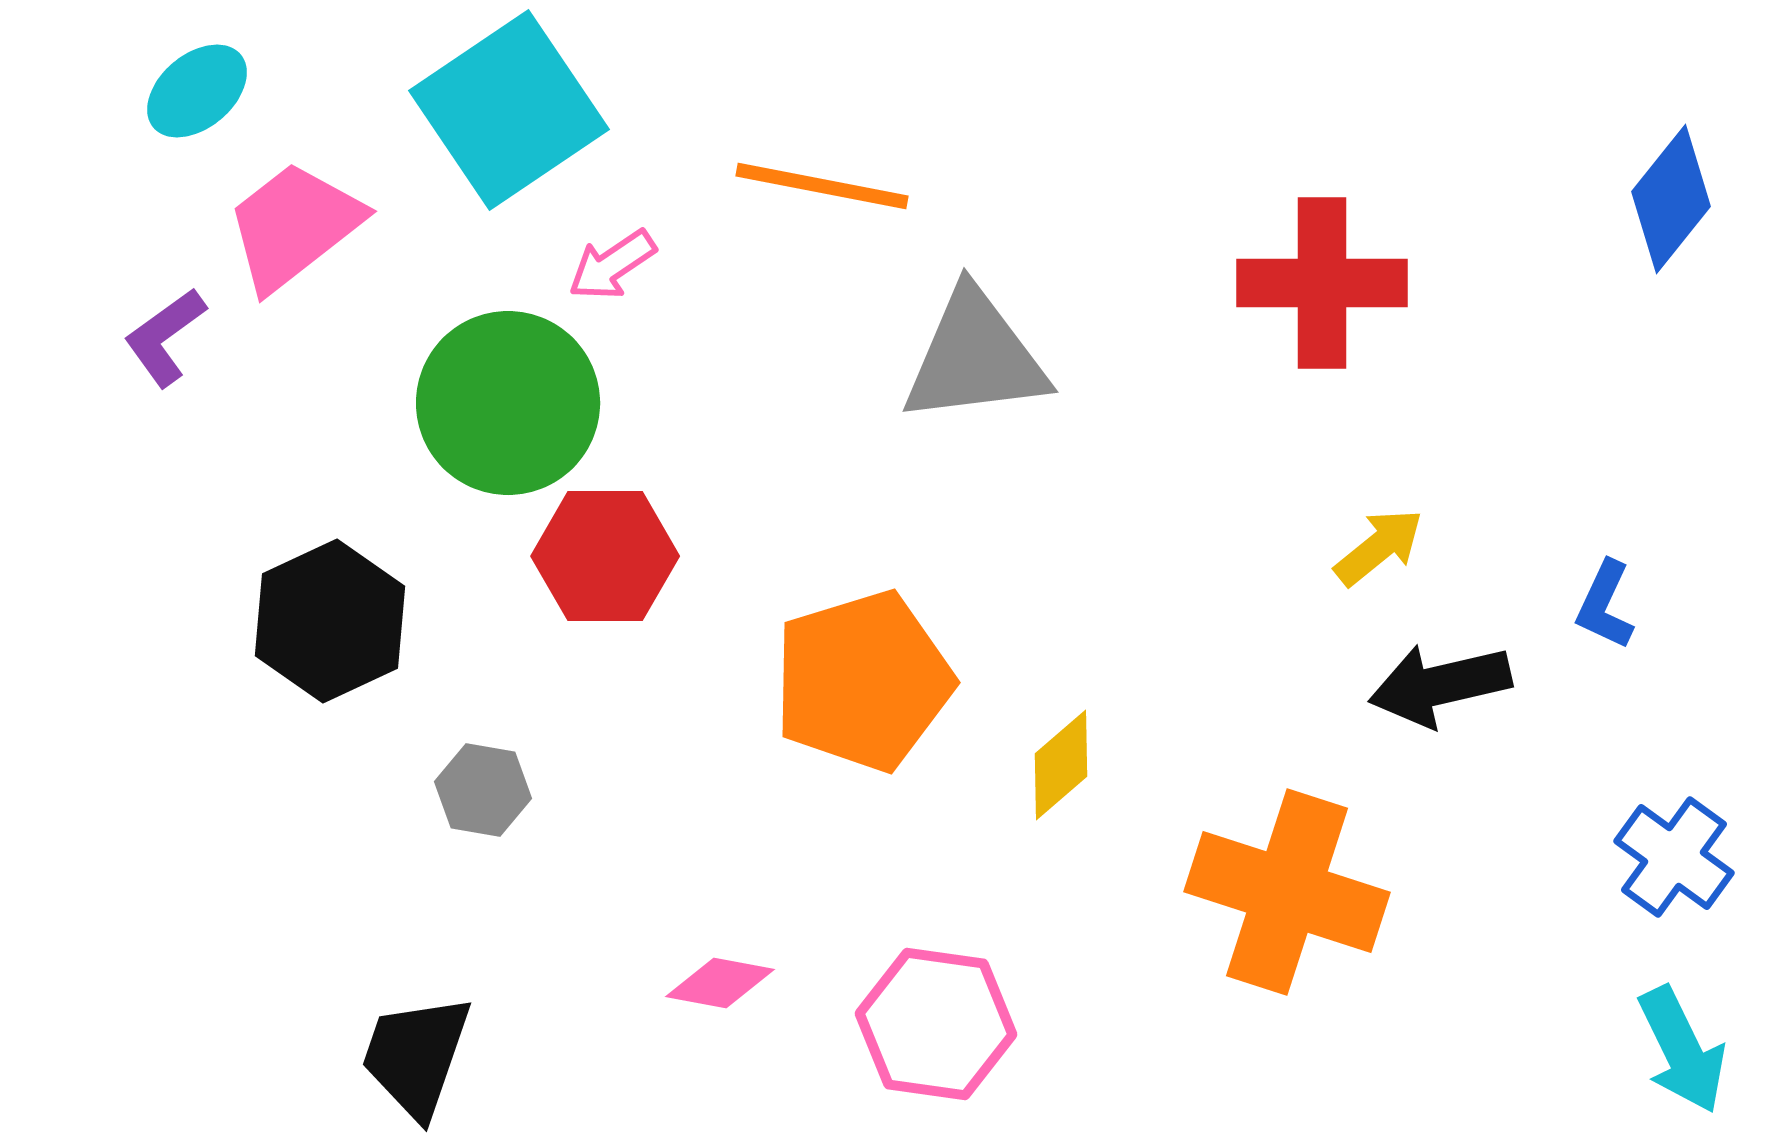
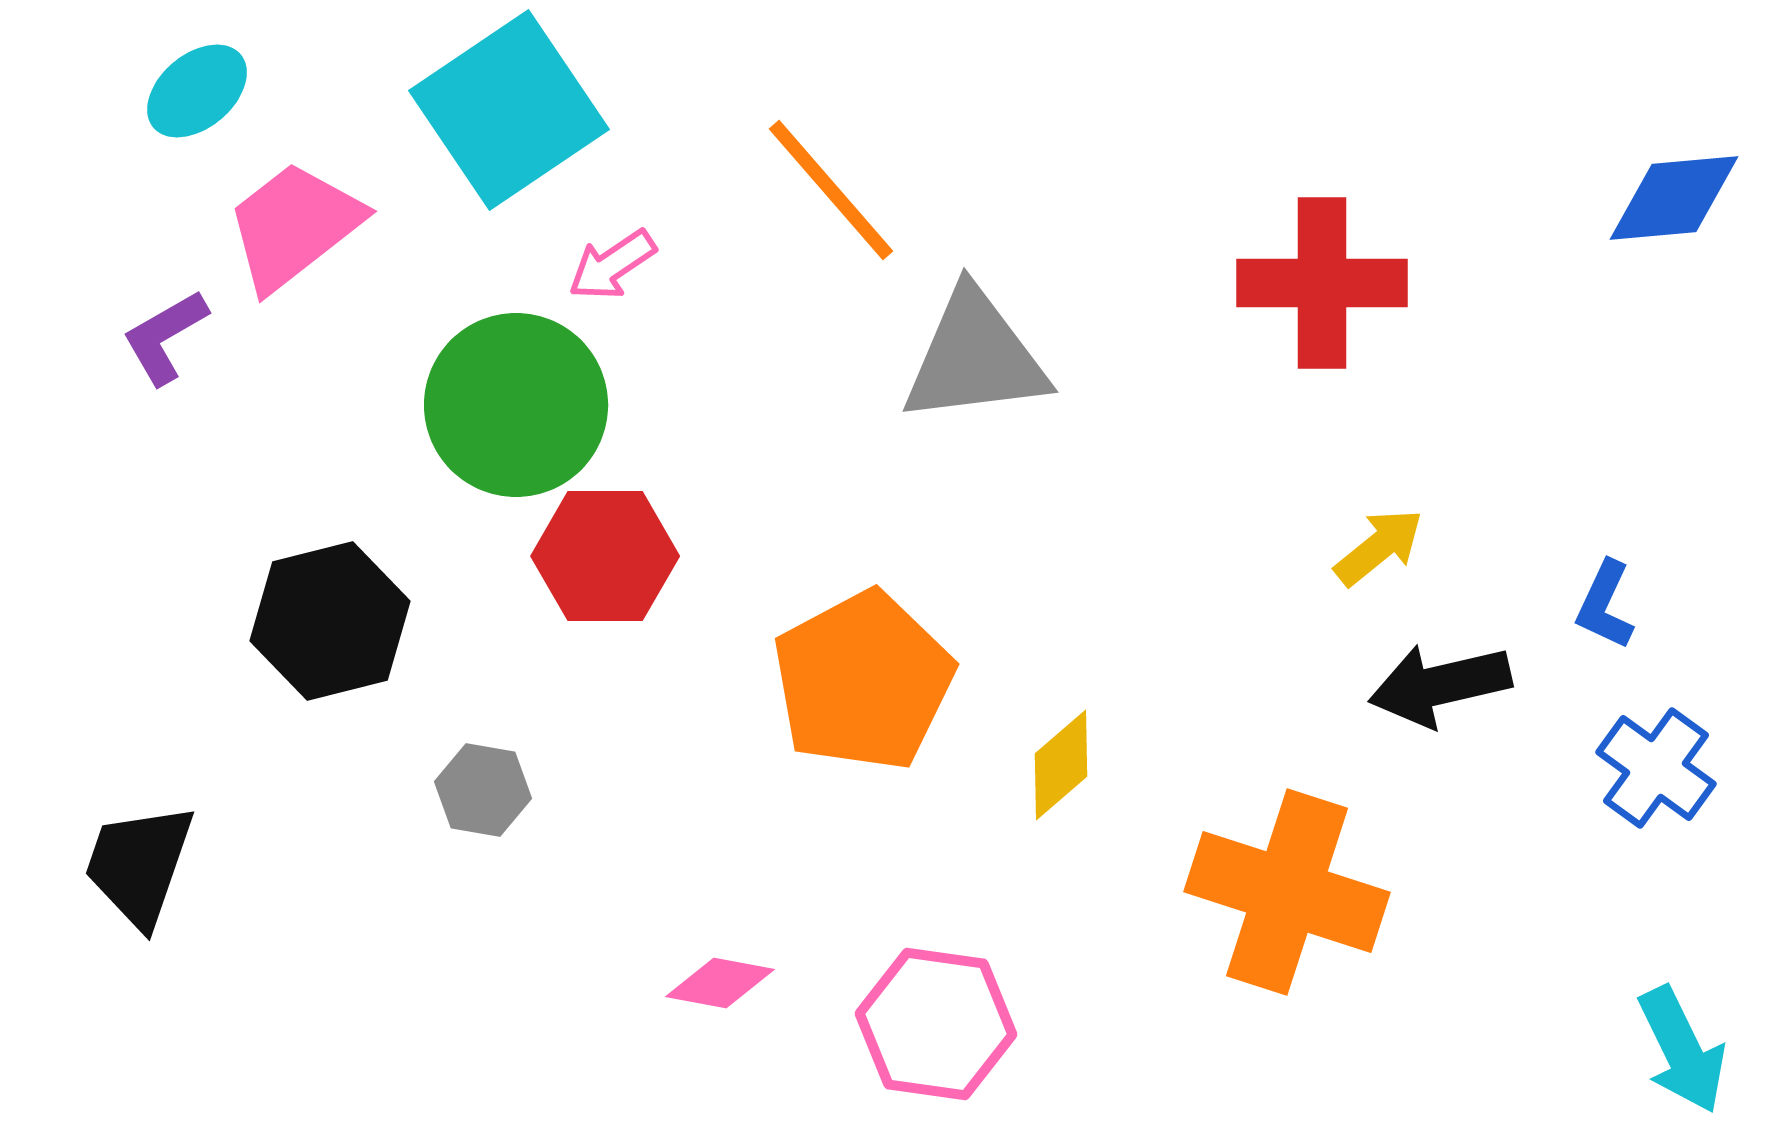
orange line: moved 9 px right, 4 px down; rotated 38 degrees clockwise
blue diamond: moved 3 px right, 1 px up; rotated 46 degrees clockwise
purple L-shape: rotated 6 degrees clockwise
green circle: moved 8 px right, 2 px down
black hexagon: rotated 11 degrees clockwise
orange pentagon: rotated 11 degrees counterclockwise
blue cross: moved 18 px left, 89 px up
black trapezoid: moved 277 px left, 191 px up
